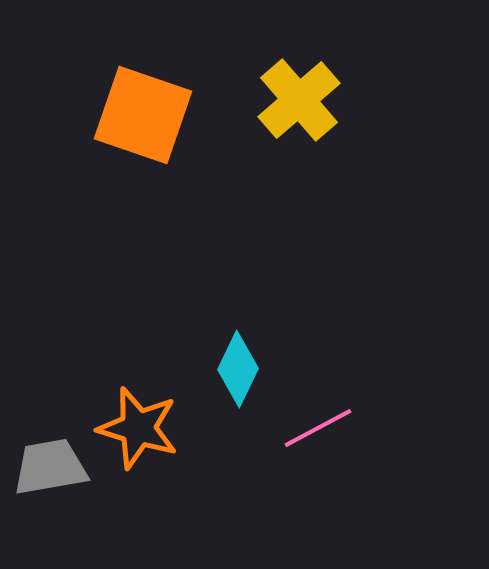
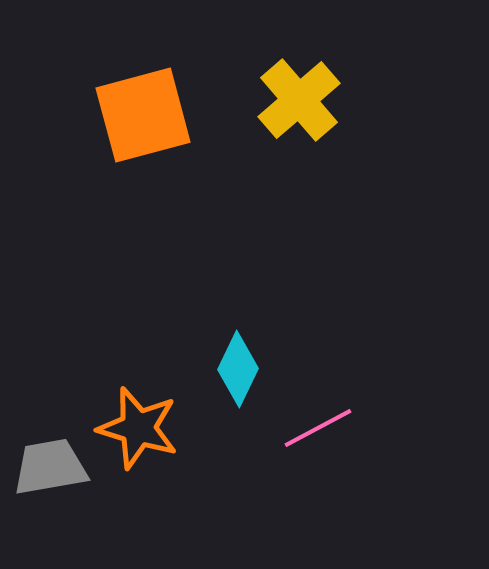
orange square: rotated 34 degrees counterclockwise
